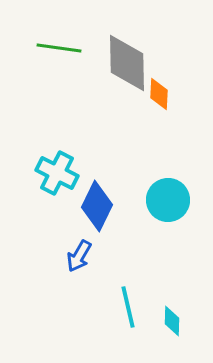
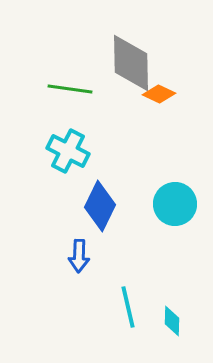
green line: moved 11 px right, 41 px down
gray diamond: moved 4 px right
orange diamond: rotated 68 degrees counterclockwise
cyan cross: moved 11 px right, 22 px up
cyan circle: moved 7 px right, 4 px down
blue diamond: moved 3 px right
blue arrow: rotated 28 degrees counterclockwise
